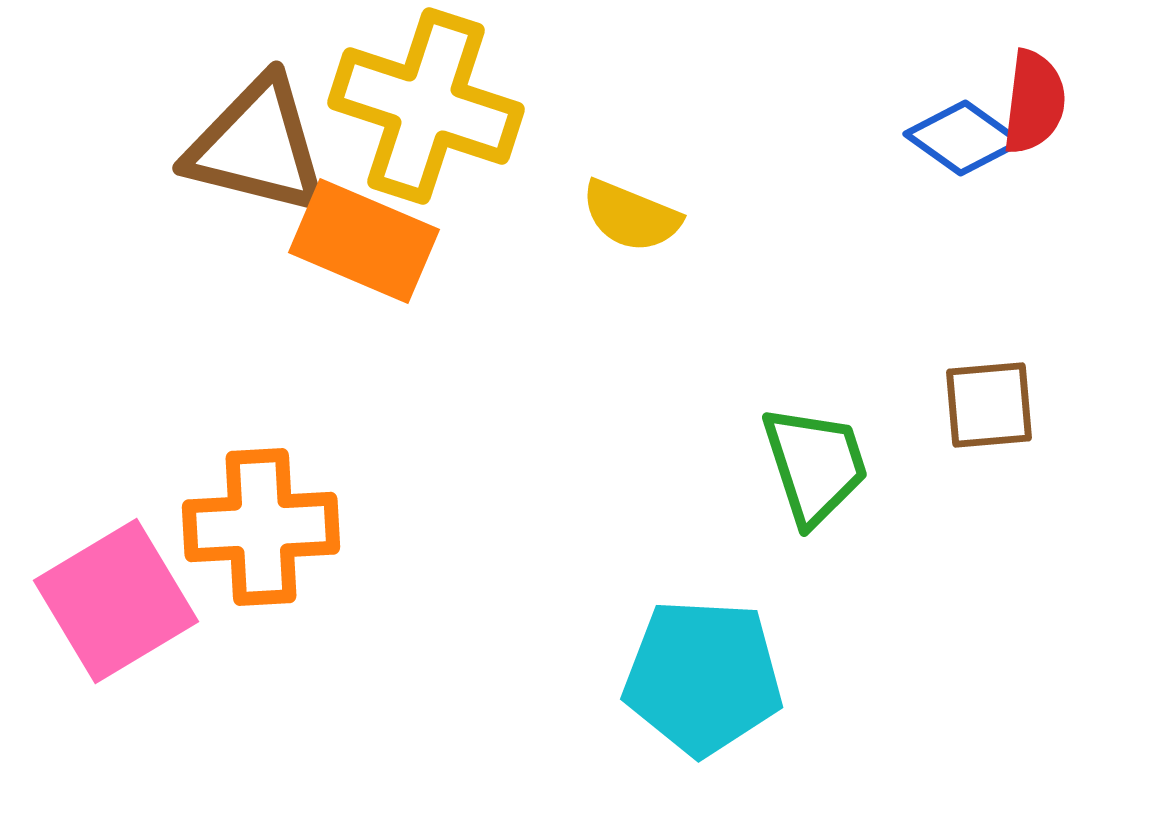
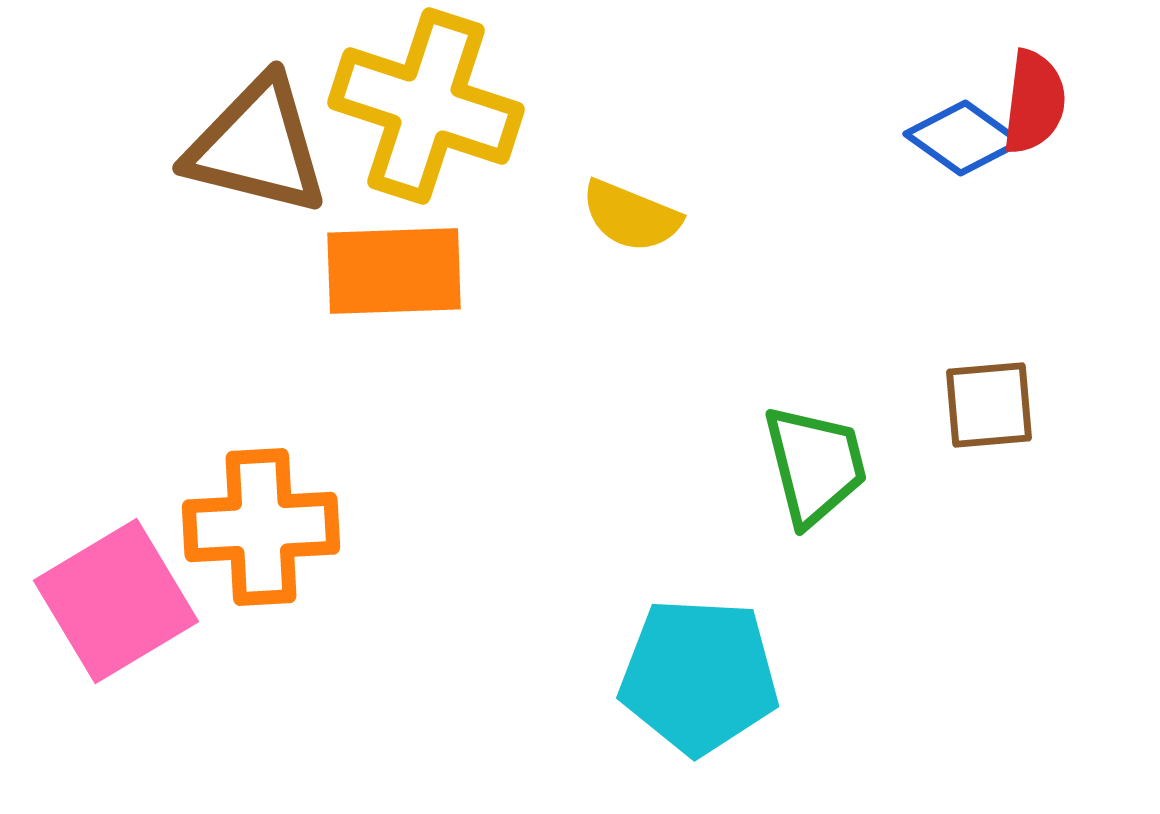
orange rectangle: moved 30 px right, 30 px down; rotated 25 degrees counterclockwise
green trapezoid: rotated 4 degrees clockwise
cyan pentagon: moved 4 px left, 1 px up
